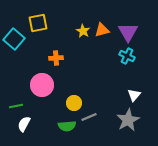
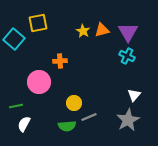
orange cross: moved 4 px right, 3 px down
pink circle: moved 3 px left, 3 px up
